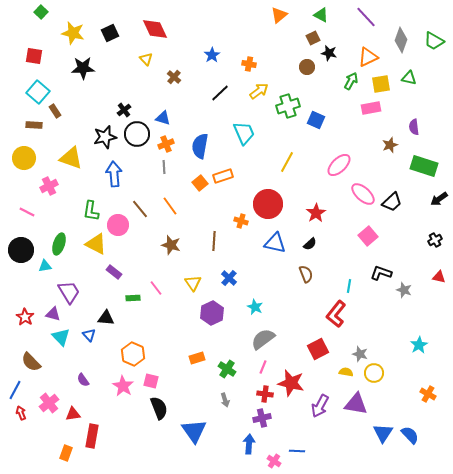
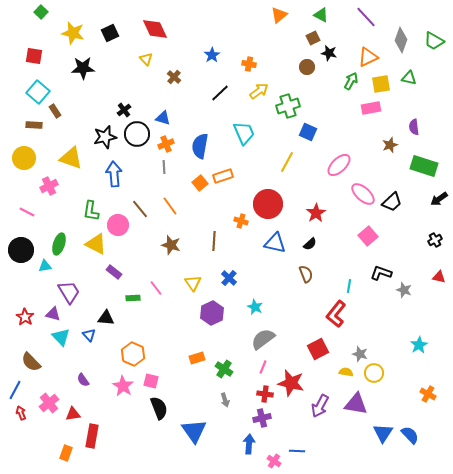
blue square at (316, 120): moved 8 px left, 12 px down
green cross at (227, 369): moved 3 px left
